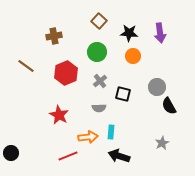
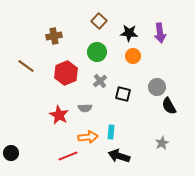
gray semicircle: moved 14 px left
